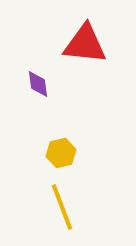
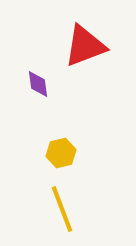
red triangle: moved 2 px down; rotated 27 degrees counterclockwise
yellow line: moved 2 px down
